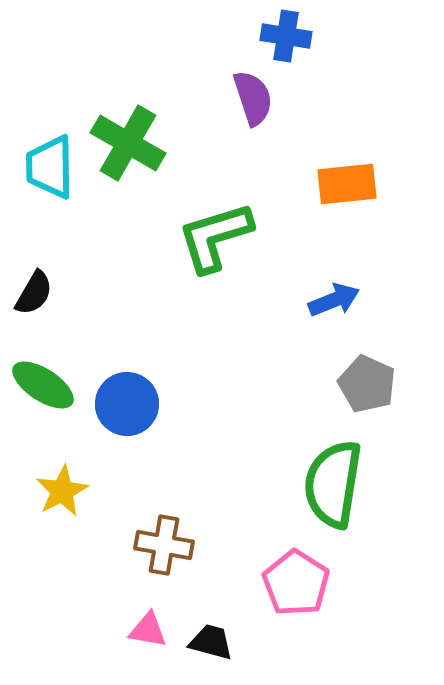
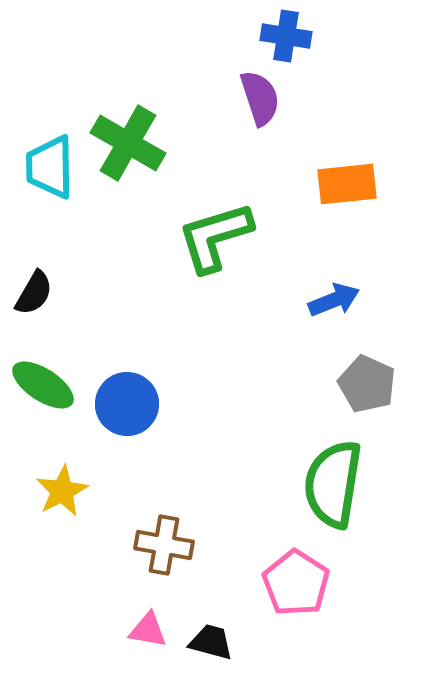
purple semicircle: moved 7 px right
